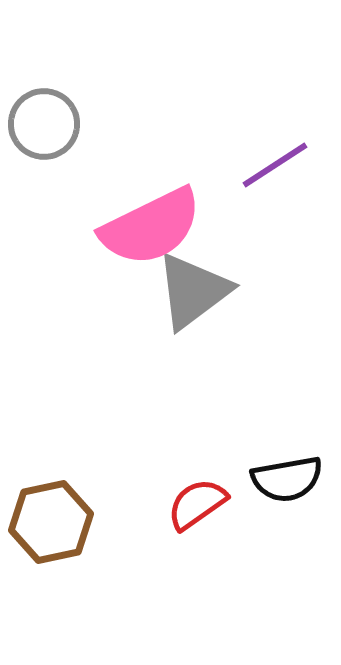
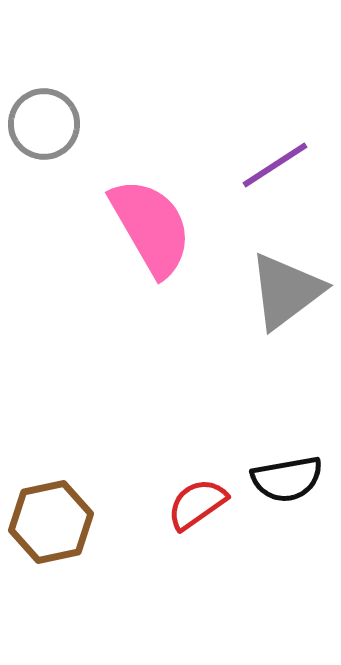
pink semicircle: rotated 94 degrees counterclockwise
gray triangle: moved 93 px right
